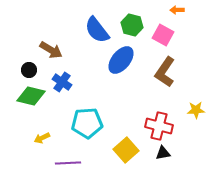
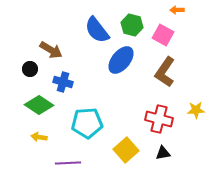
black circle: moved 1 px right, 1 px up
blue cross: moved 1 px right; rotated 18 degrees counterclockwise
green diamond: moved 8 px right, 9 px down; rotated 20 degrees clockwise
red cross: moved 7 px up
yellow arrow: moved 3 px left, 1 px up; rotated 35 degrees clockwise
